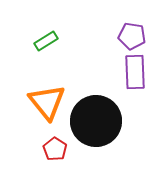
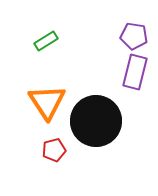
purple pentagon: moved 2 px right
purple rectangle: rotated 16 degrees clockwise
orange triangle: rotated 6 degrees clockwise
red pentagon: moved 1 px left, 1 px down; rotated 25 degrees clockwise
